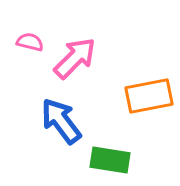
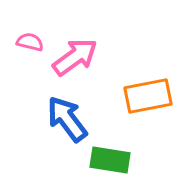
pink arrow: moved 1 px up; rotated 9 degrees clockwise
orange rectangle: moved 1 px left
blue arrow: moved 6 px right, 2 px up
